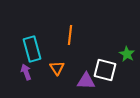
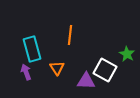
white square: rotated 15 degrees clockwise
